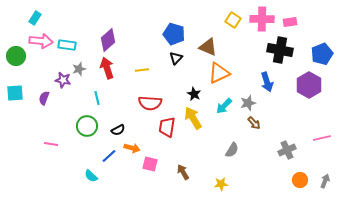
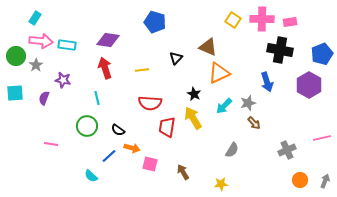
blue pentagon at (174, 34): moved 19 px left, 12 px up
purple diamond at (108, 40): rotated 50 degrees clockwise
red arrow at (107, 68): moved 2 px left
gray star at (79, 69): moved 43 px left, 4 px up; rotated 16 degrees counterclockwise
black semicircle at (118, 130): rotated 64 degrees clockwise
